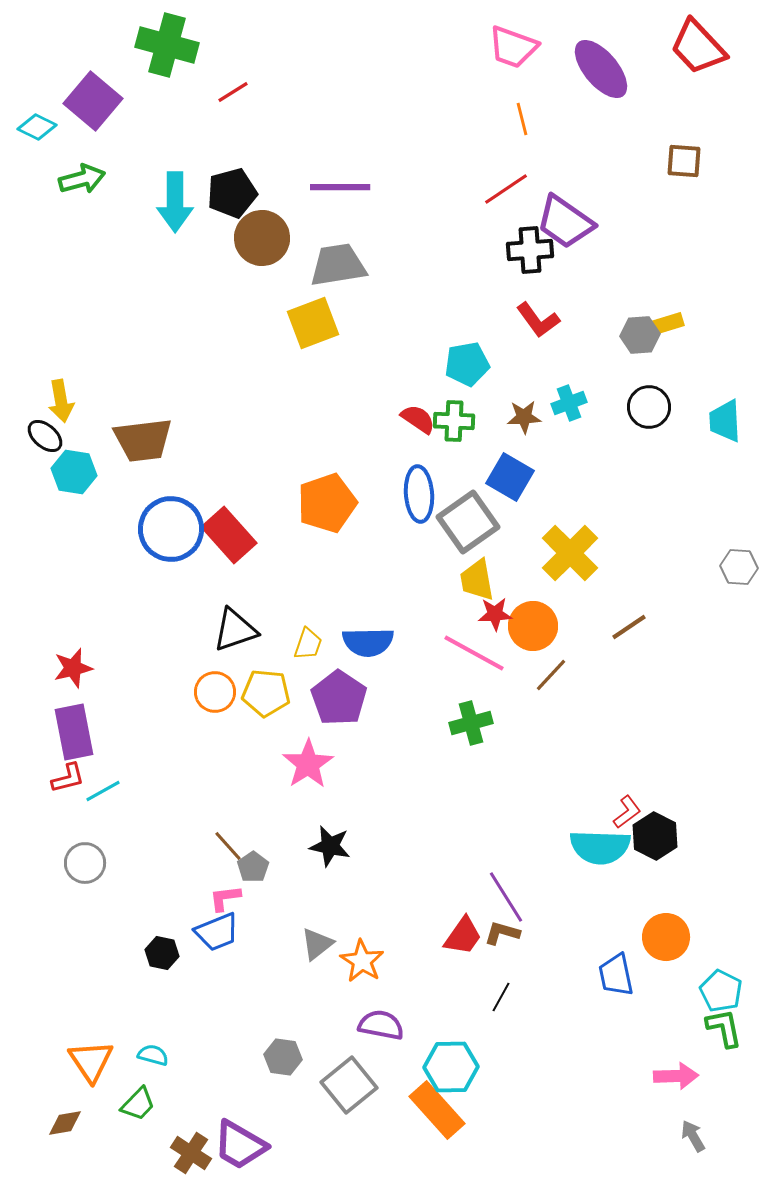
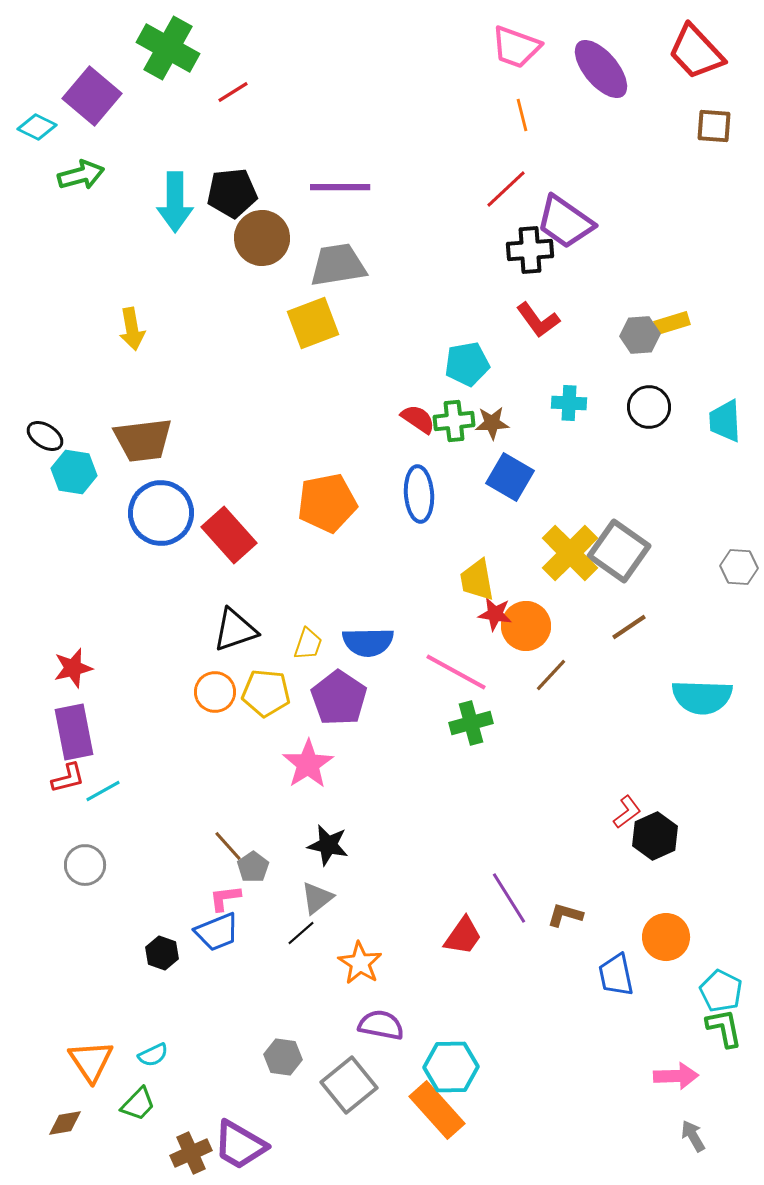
green cross at (167, 45): moved 1 px right, 3 px down; rotated 14 degrees clockwise
pink trapezoid at (513, 47): moved 3 px right
red trapezoid at (698, 47): moved 2 px left, 5 px down
purple square at (93, 101): moved 1 px left, 5 px up
orange line at (522, 119): moved 4 px up
brown square at (684, 161): moved 30 px right, 35 px up
green arrow at (82, 179): moved 1 px left, 4 px up
red line at (506, 189): rotated 9 degrees counterclockwise
black pentagon at (232, 193): rotated 9 degrees clockwise
yellow rectangle at (666, 324): moved 6 px right, 1 px up
yellow arrow at (61, 401): moved 71 px right, 72 px up
cyan cross at (569, 403): rotated 24 degrees clockwise
brown star at (524, 417): moved 32 px left, 6 px down
green cross at (454, 421): rotated 9 degrees counterclockwise
black ellipse at (45, 436): rotated 9 degrees counterclockwise
orange pentagon at (327, 503): rotated 8 degrees clockwise
gray square at (468, 522): moved 151 px right, 29 px down; rotated 20 degrees counterclockwise
blue circle at (171, 529): moved 10 px left, 16 px up
red star at (495, 614): rotated 12 degrees clockwise
orange circle at (533, 626): moved 7 px left
pink line at (474, 653): moved 18 px left, 19 px down
black hexagon at (655, 836): rotated 9 degrees clockwise
black star at (330, 846): moved 2 px left, 1 px up
cyan semicircle at (600, 847): moved 102 px right, 150 px up
gray circle at (85, 863): moved 2 px down
purple line at (506, 897): moved 3 px right, 1 px down
brown L-shape at (502, 933): moved 63 px right, 18 px up
gray triangle at (317, 944): moved 46 px up
black hexagon at (162, 953): rotated 8 degrees clockwise
orange star at (362, 961): moved 2 px left, 2 px down
black line at (501, 997): moved 200 px left, 64 px up; rotated 20 degrees clockwise
cyan semicircle at (153, 1055): rotated 140 degrees clockwise
brown cross at (191, 1153): rotated 33 degrees clockwise
